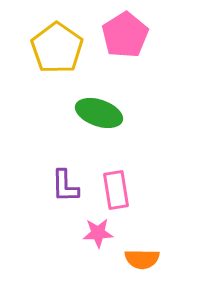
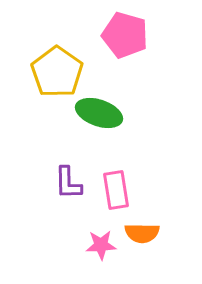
pink pentagon: rotated 24 degrees counterclockwise
yellow pentagon: moved 24 px down
purple L-shape: moved 3 px right, 3 px up
pink star: moved 3 px right, 12 px down
orange semicircle: moved 26 px up
